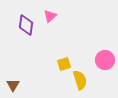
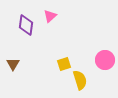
brown triangle: moved 21 px up
